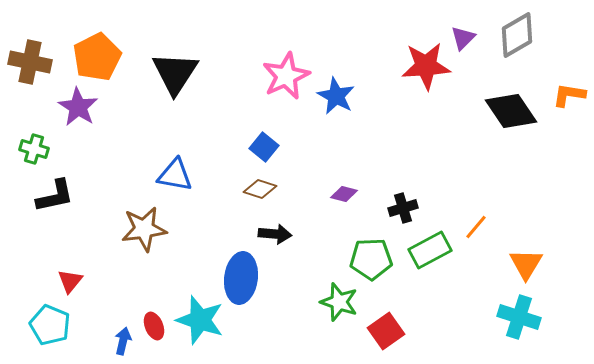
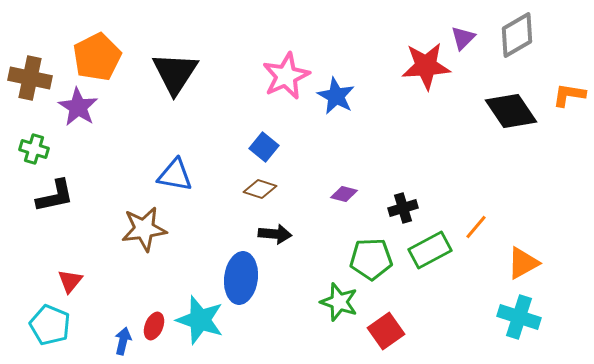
brown cross: moved 16 px down
orange triangle: moved 3 px left, 1 px up; rotated 30 degrees clockwise
red ellipse: rotated 44 degrees clockwise
